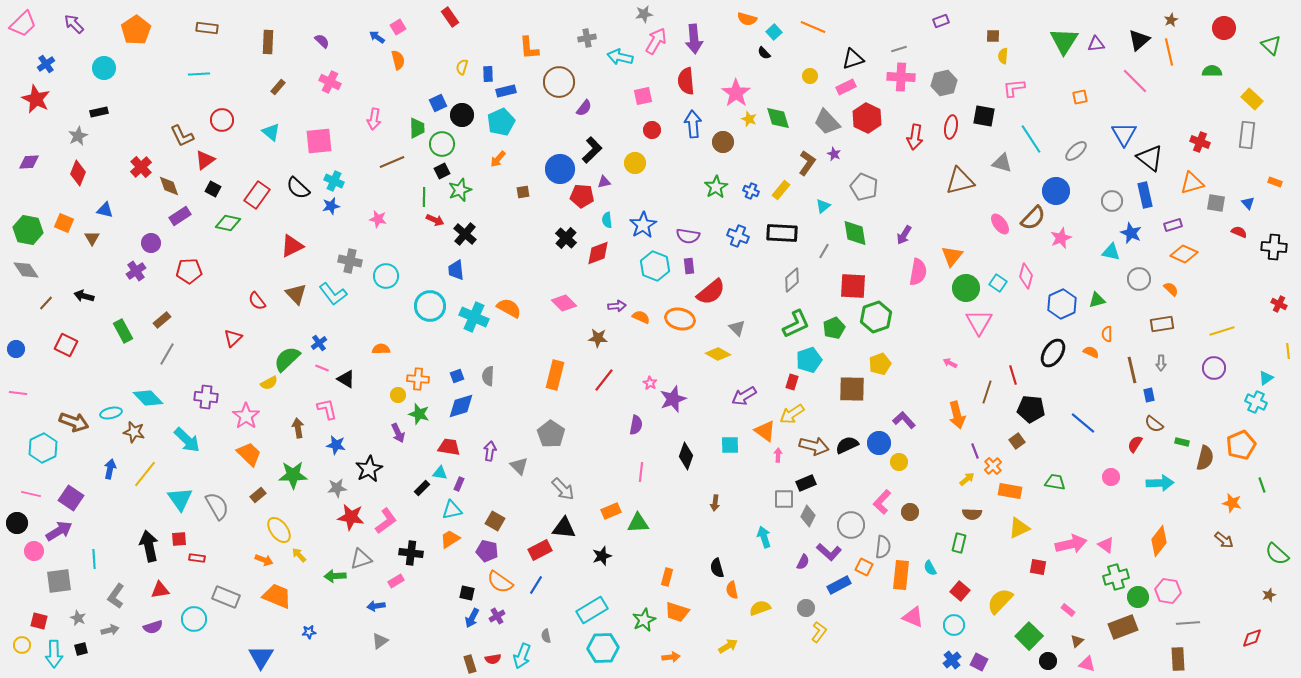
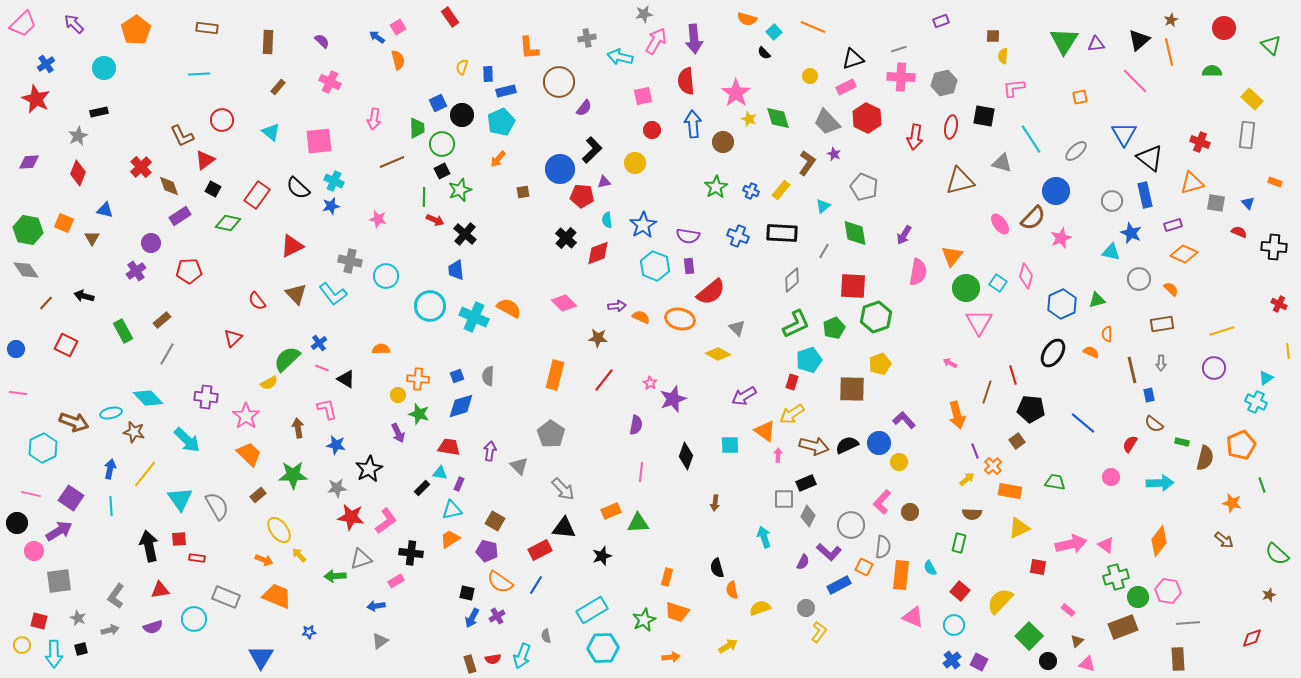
red semicircle at (1135, 444): moved 5 px left
cyan line at (94, 559): moved 17 px right, 53 px up
